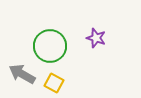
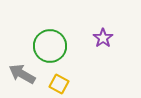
purple star: moved 7 px right; rotated 18 degrees clockwise
yellow square: moved 5 px right, 1 px down
